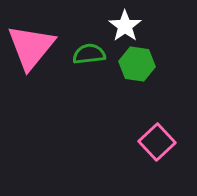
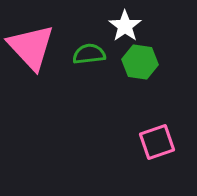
pink triangle: rotated 22 degrees counterclockwise
green hexagon: moved 3 px right, 2 px up
pink square: rotated 24 degrees clockwise
